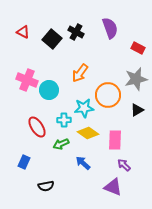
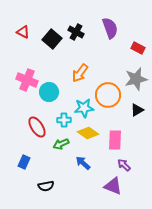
cyan circle: moved 2 px down
purple triangle: moved 1 px up
